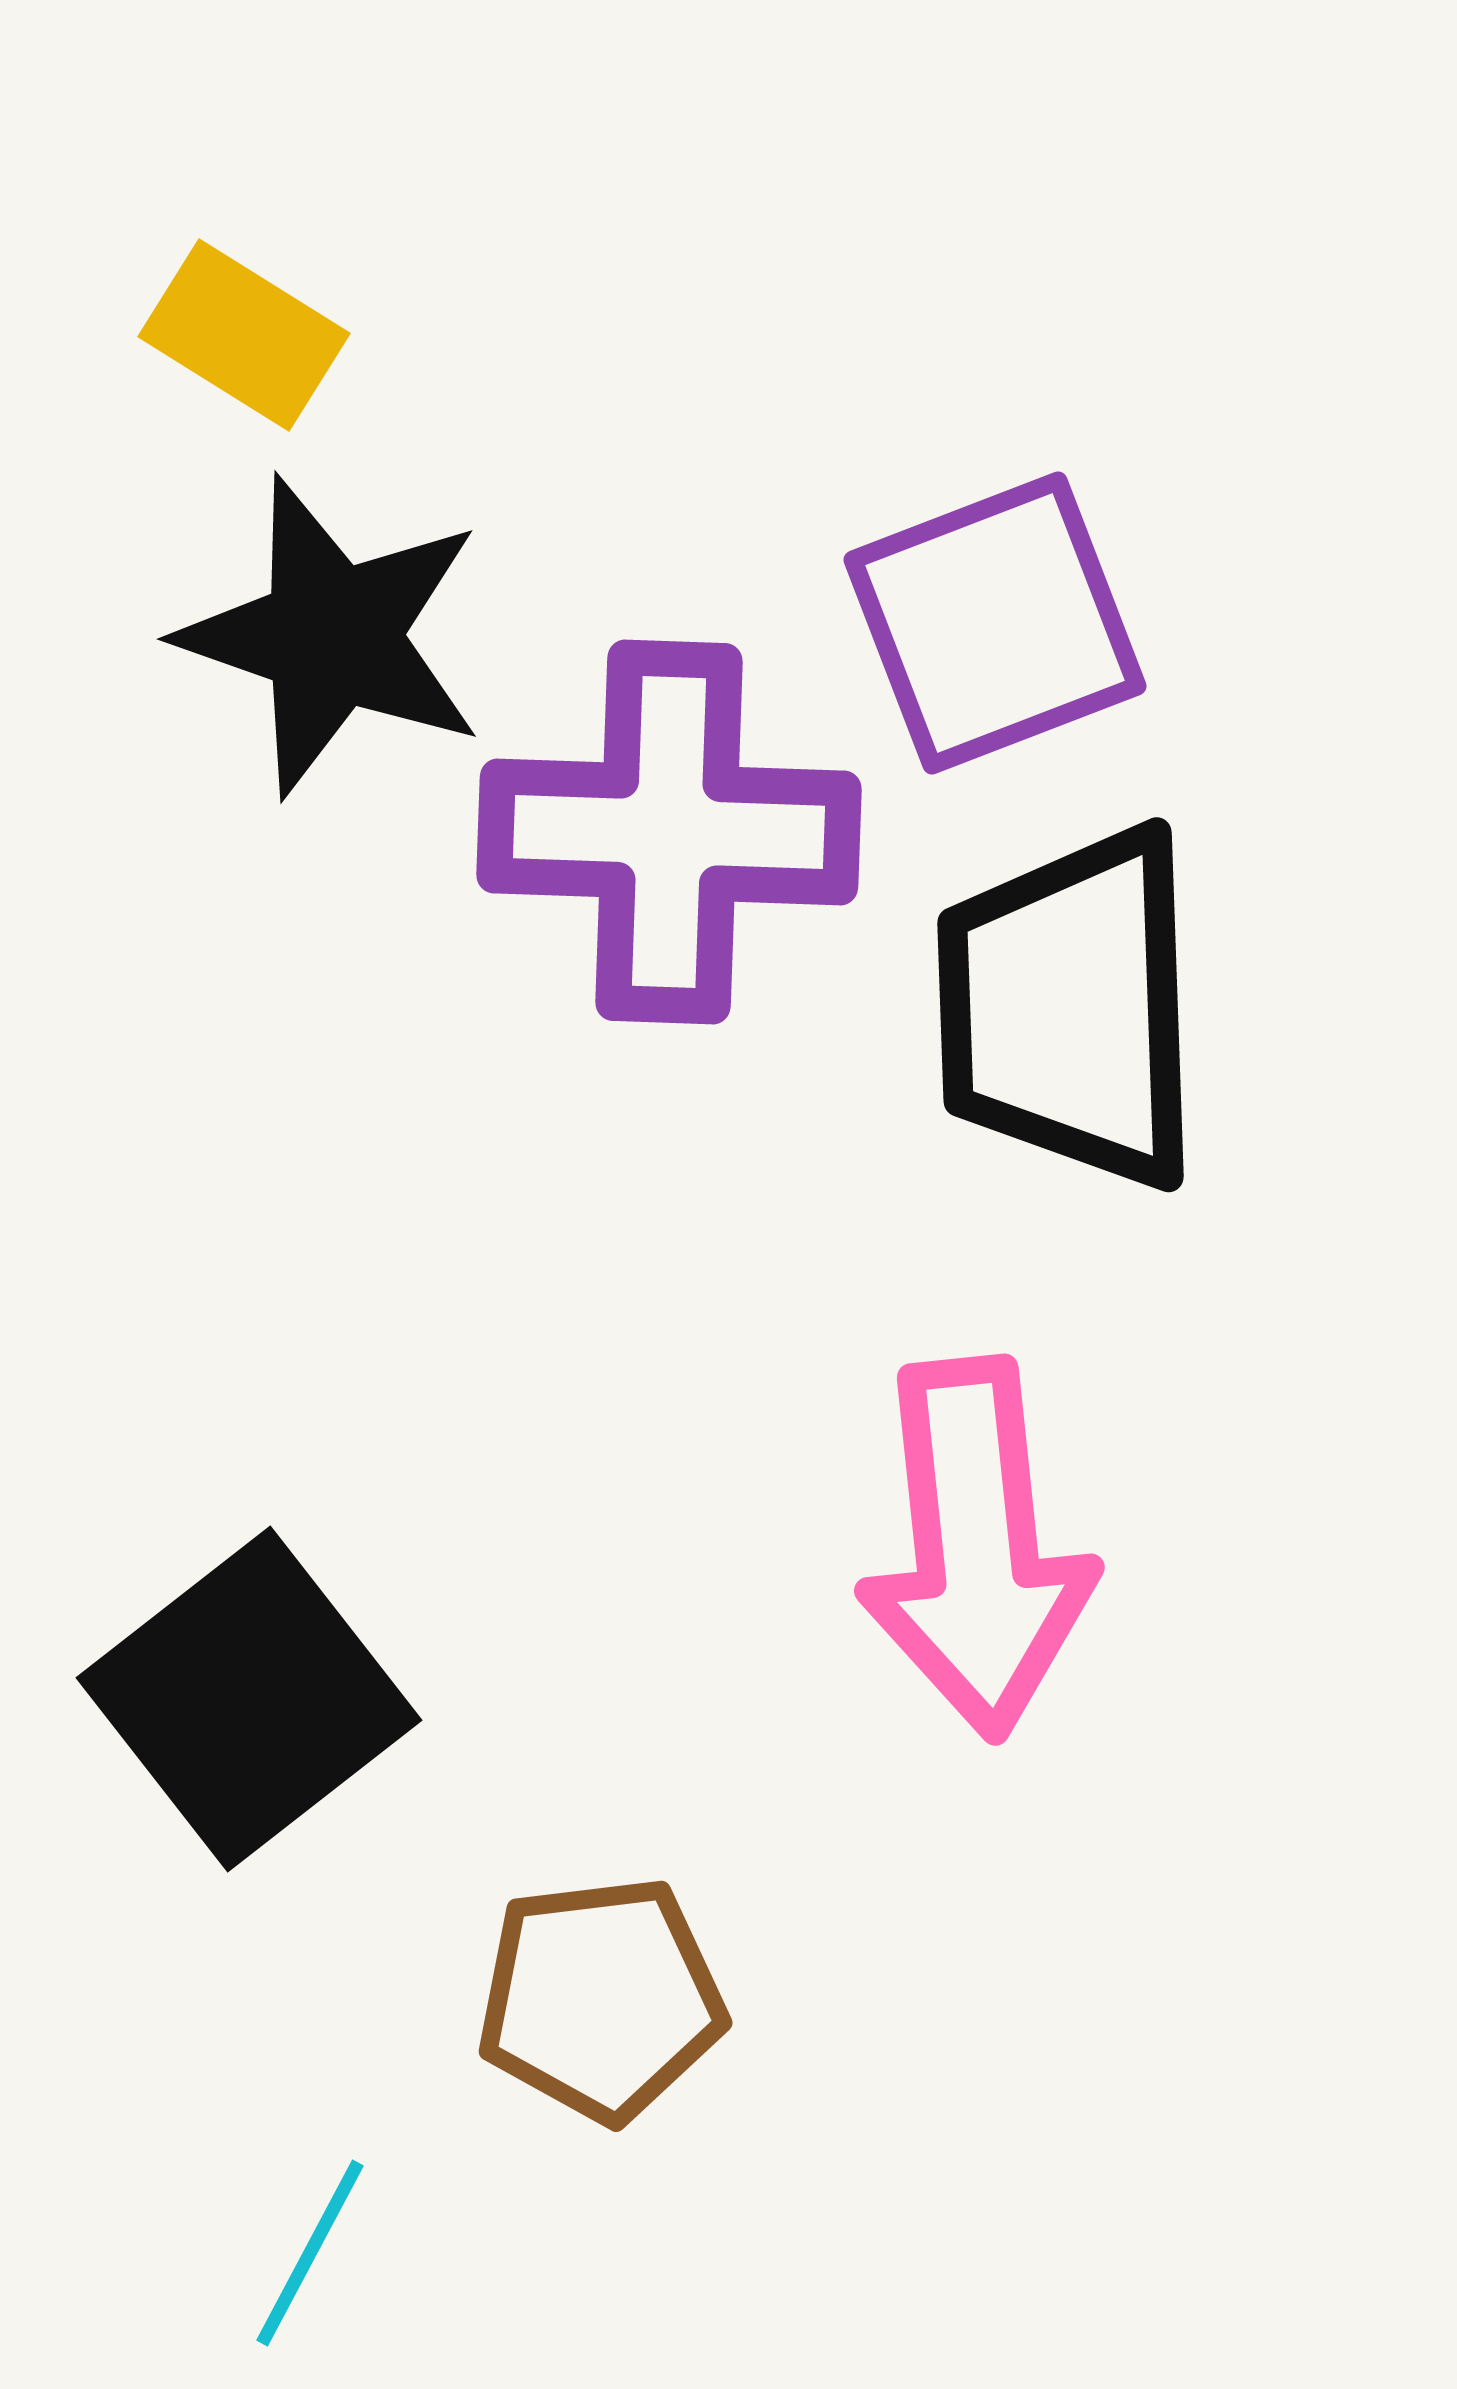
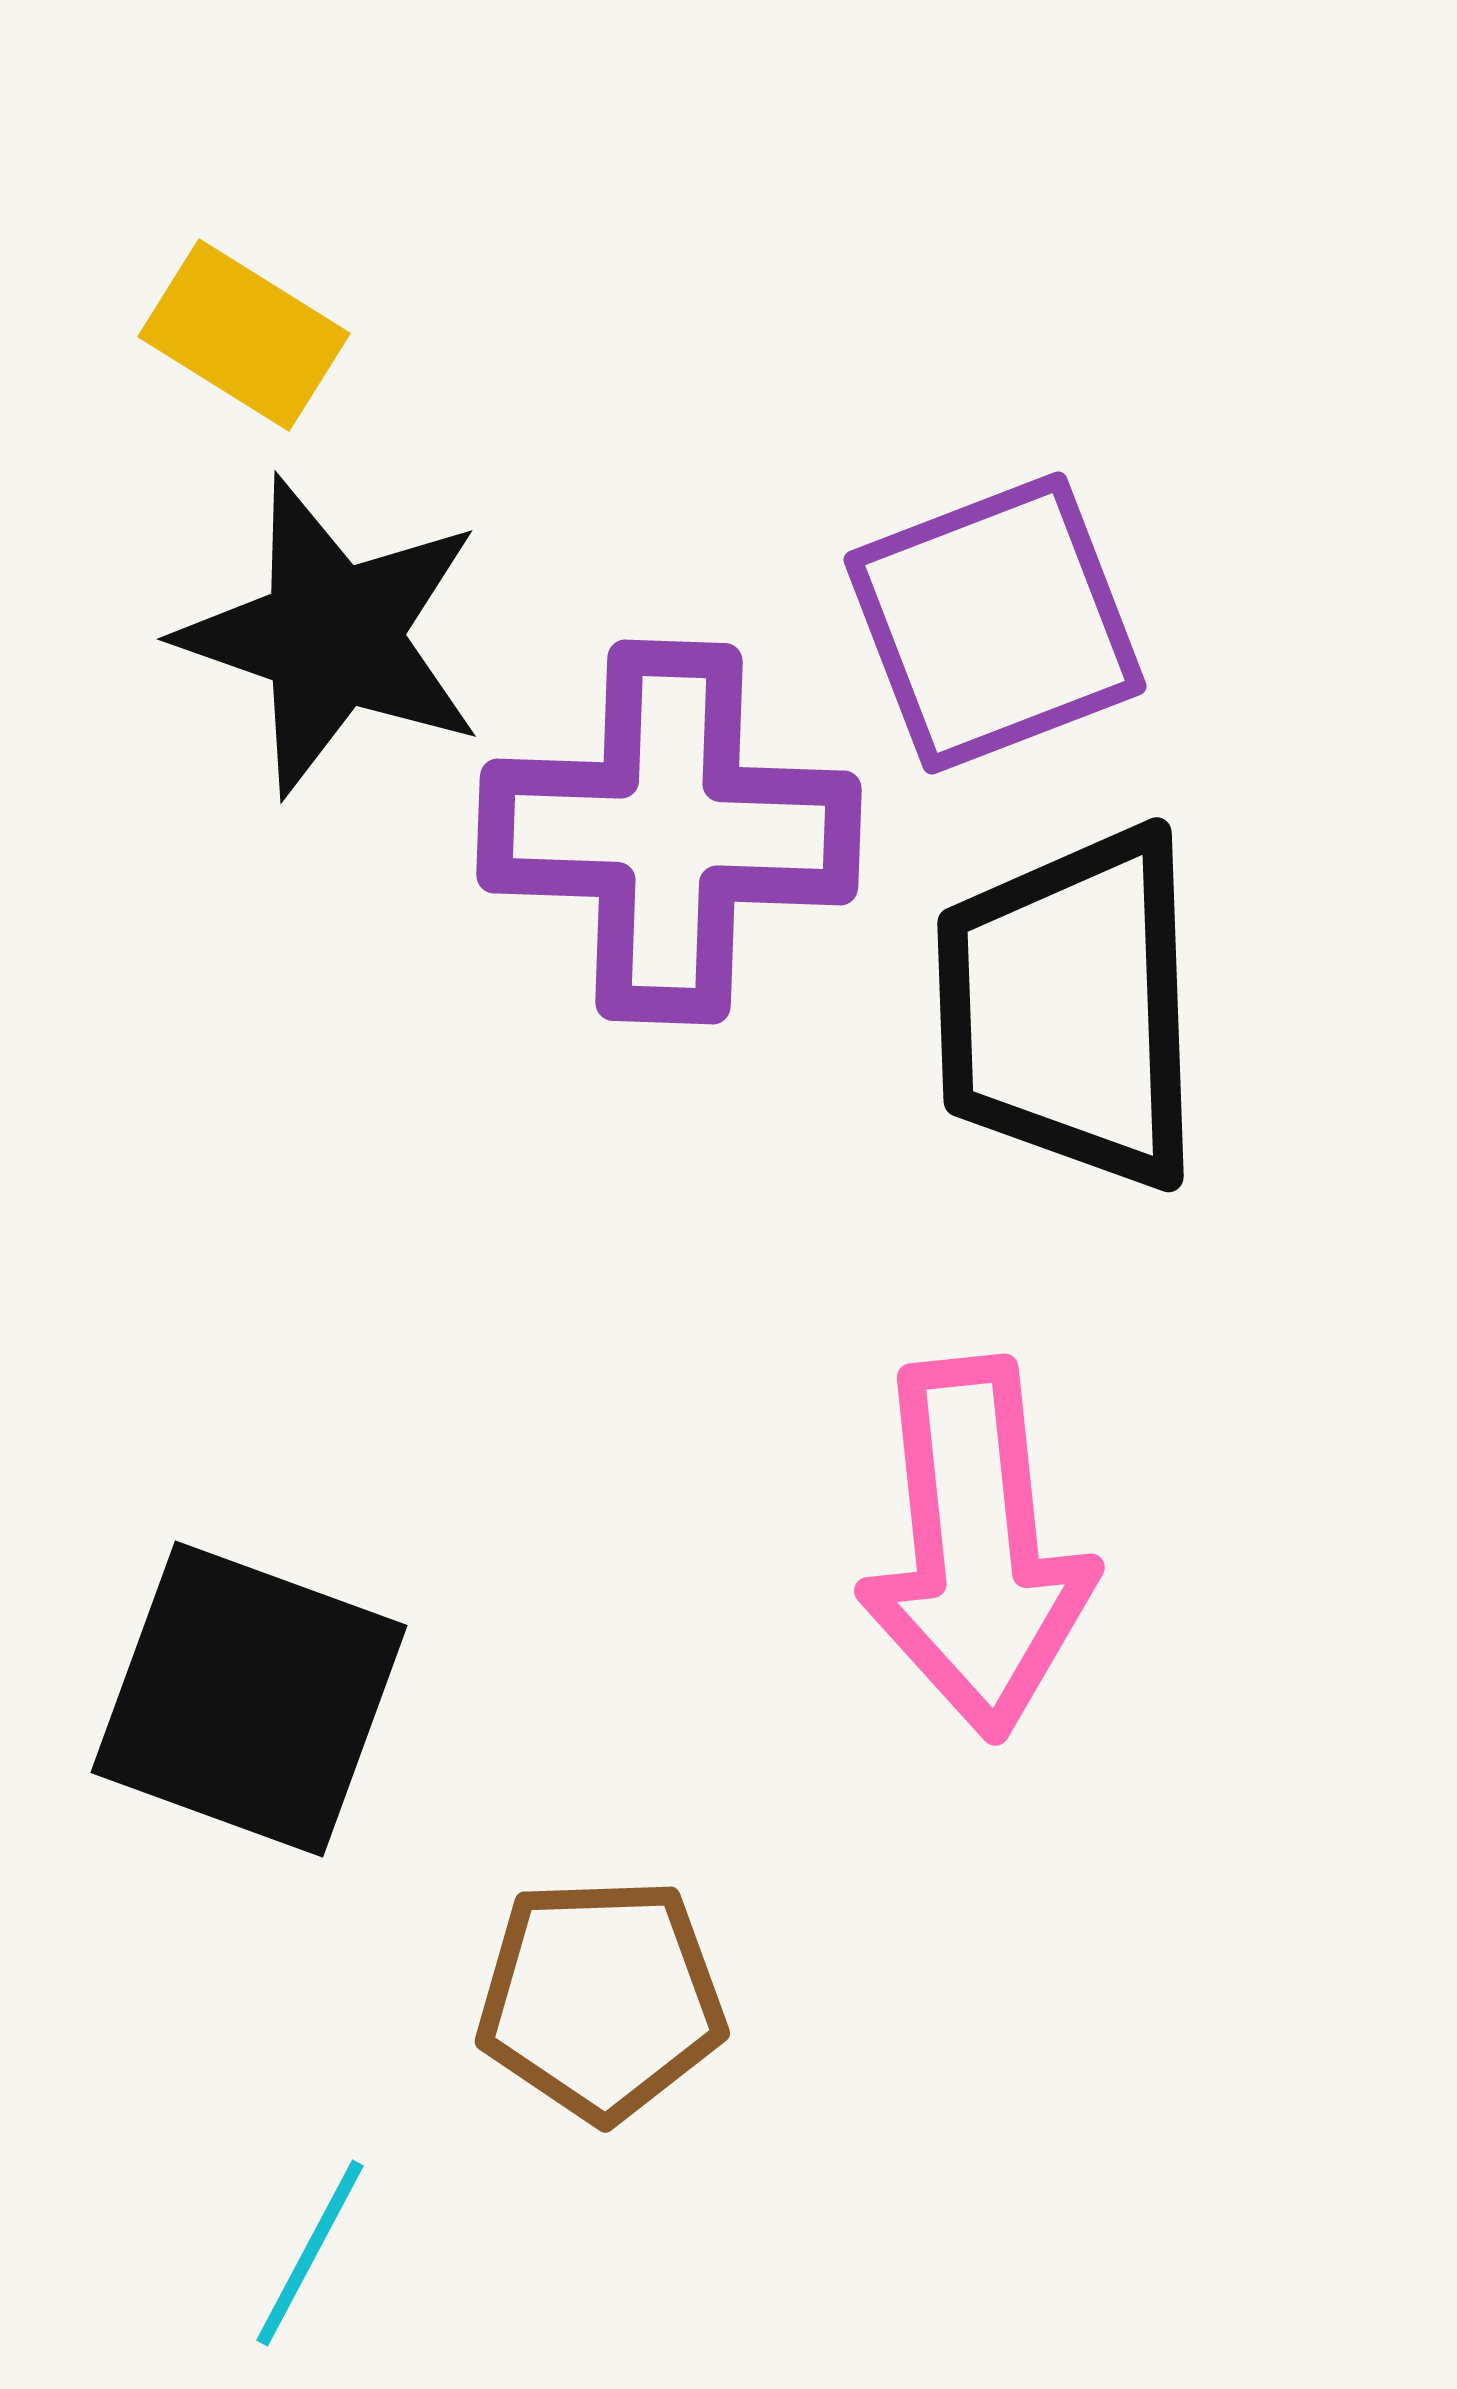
black square: rotated 32 degrees counterclockwise
brown pentagon: rotated 5 degrees clockwise
